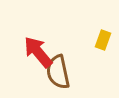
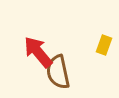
yellow rectangle: moved 1 px right, 5 px down
